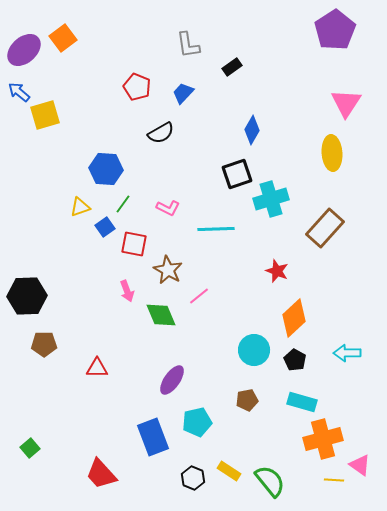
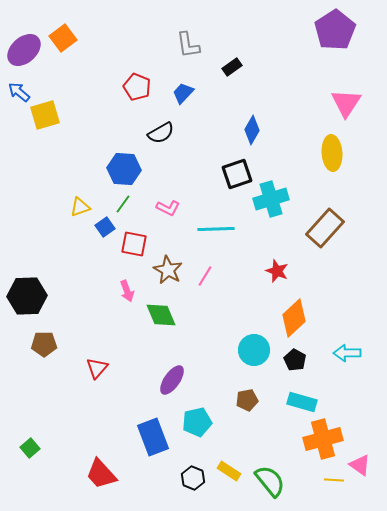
blue hexagon at (106, 169): moved 18 px right
pink line at (199, 296): moved 6 px right, 20 px up; rotated 20 degrees counterclockwise
red triangle at (97, 368): rotated 50 degrees counterclockwise
